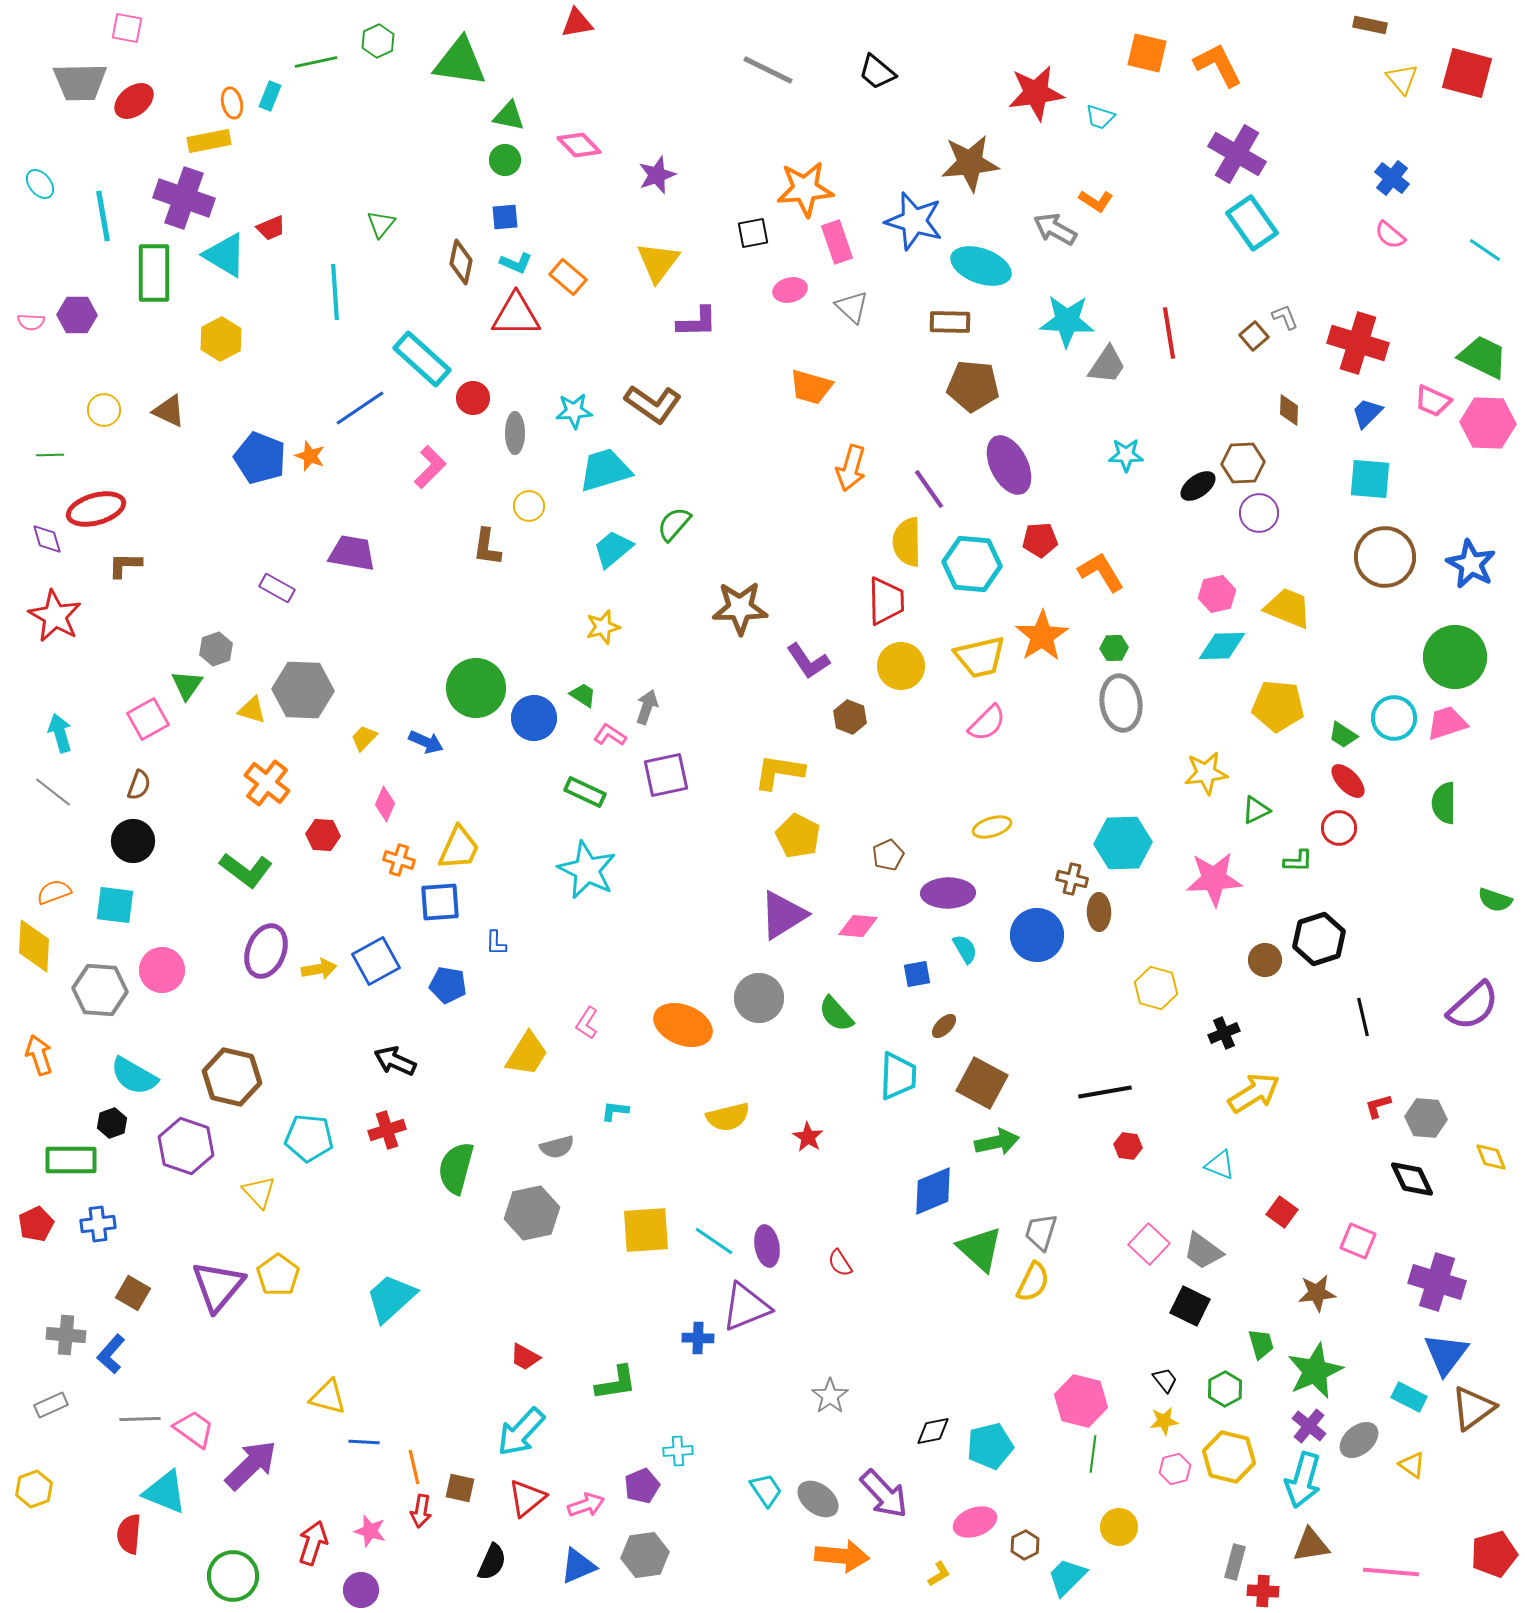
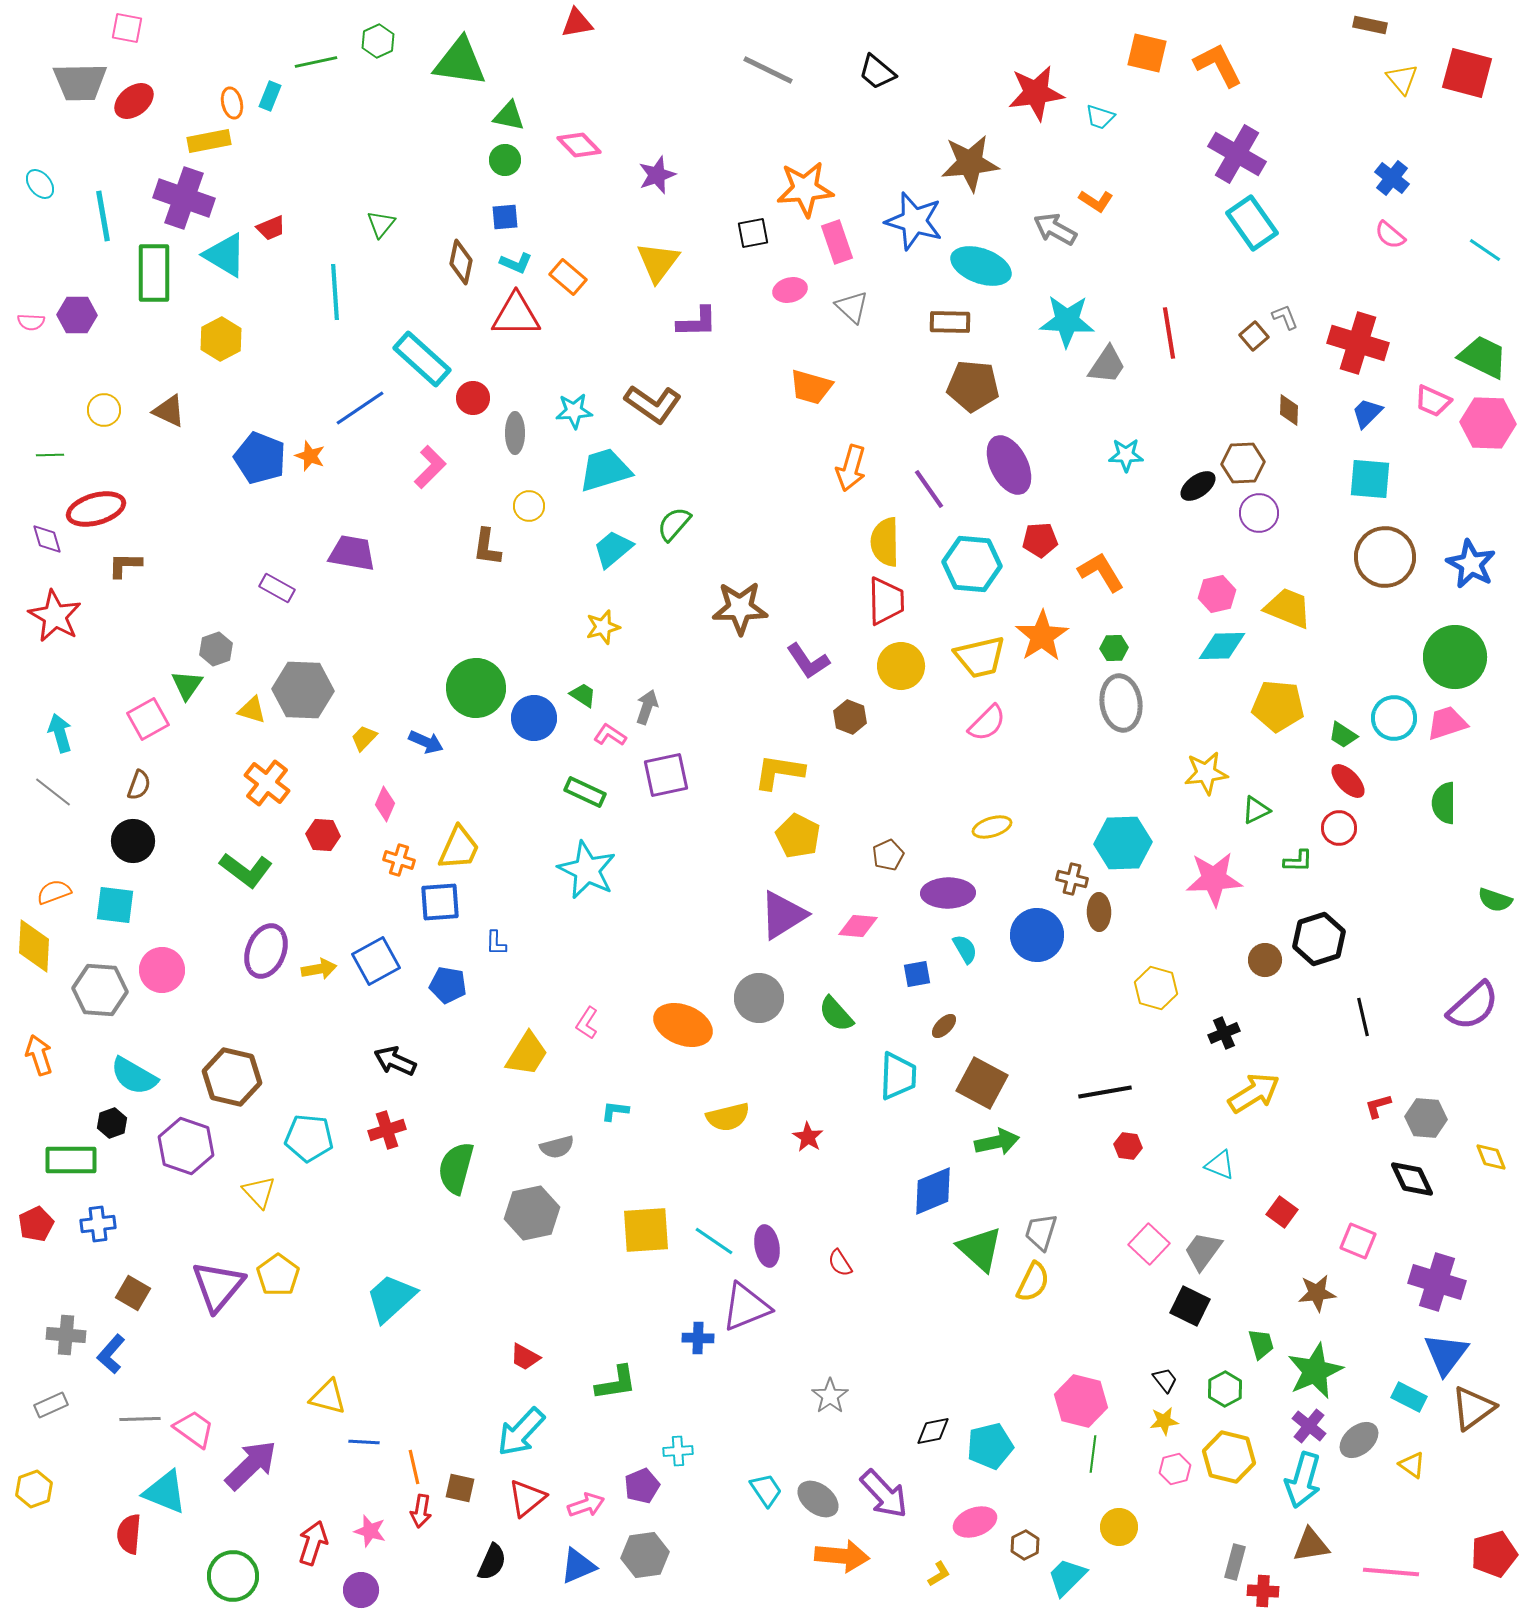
yellow semicircle at (907, 542): moved 22 px left
gray trapezoid at (1203, 1251): rotated 90 degrees clockwise
